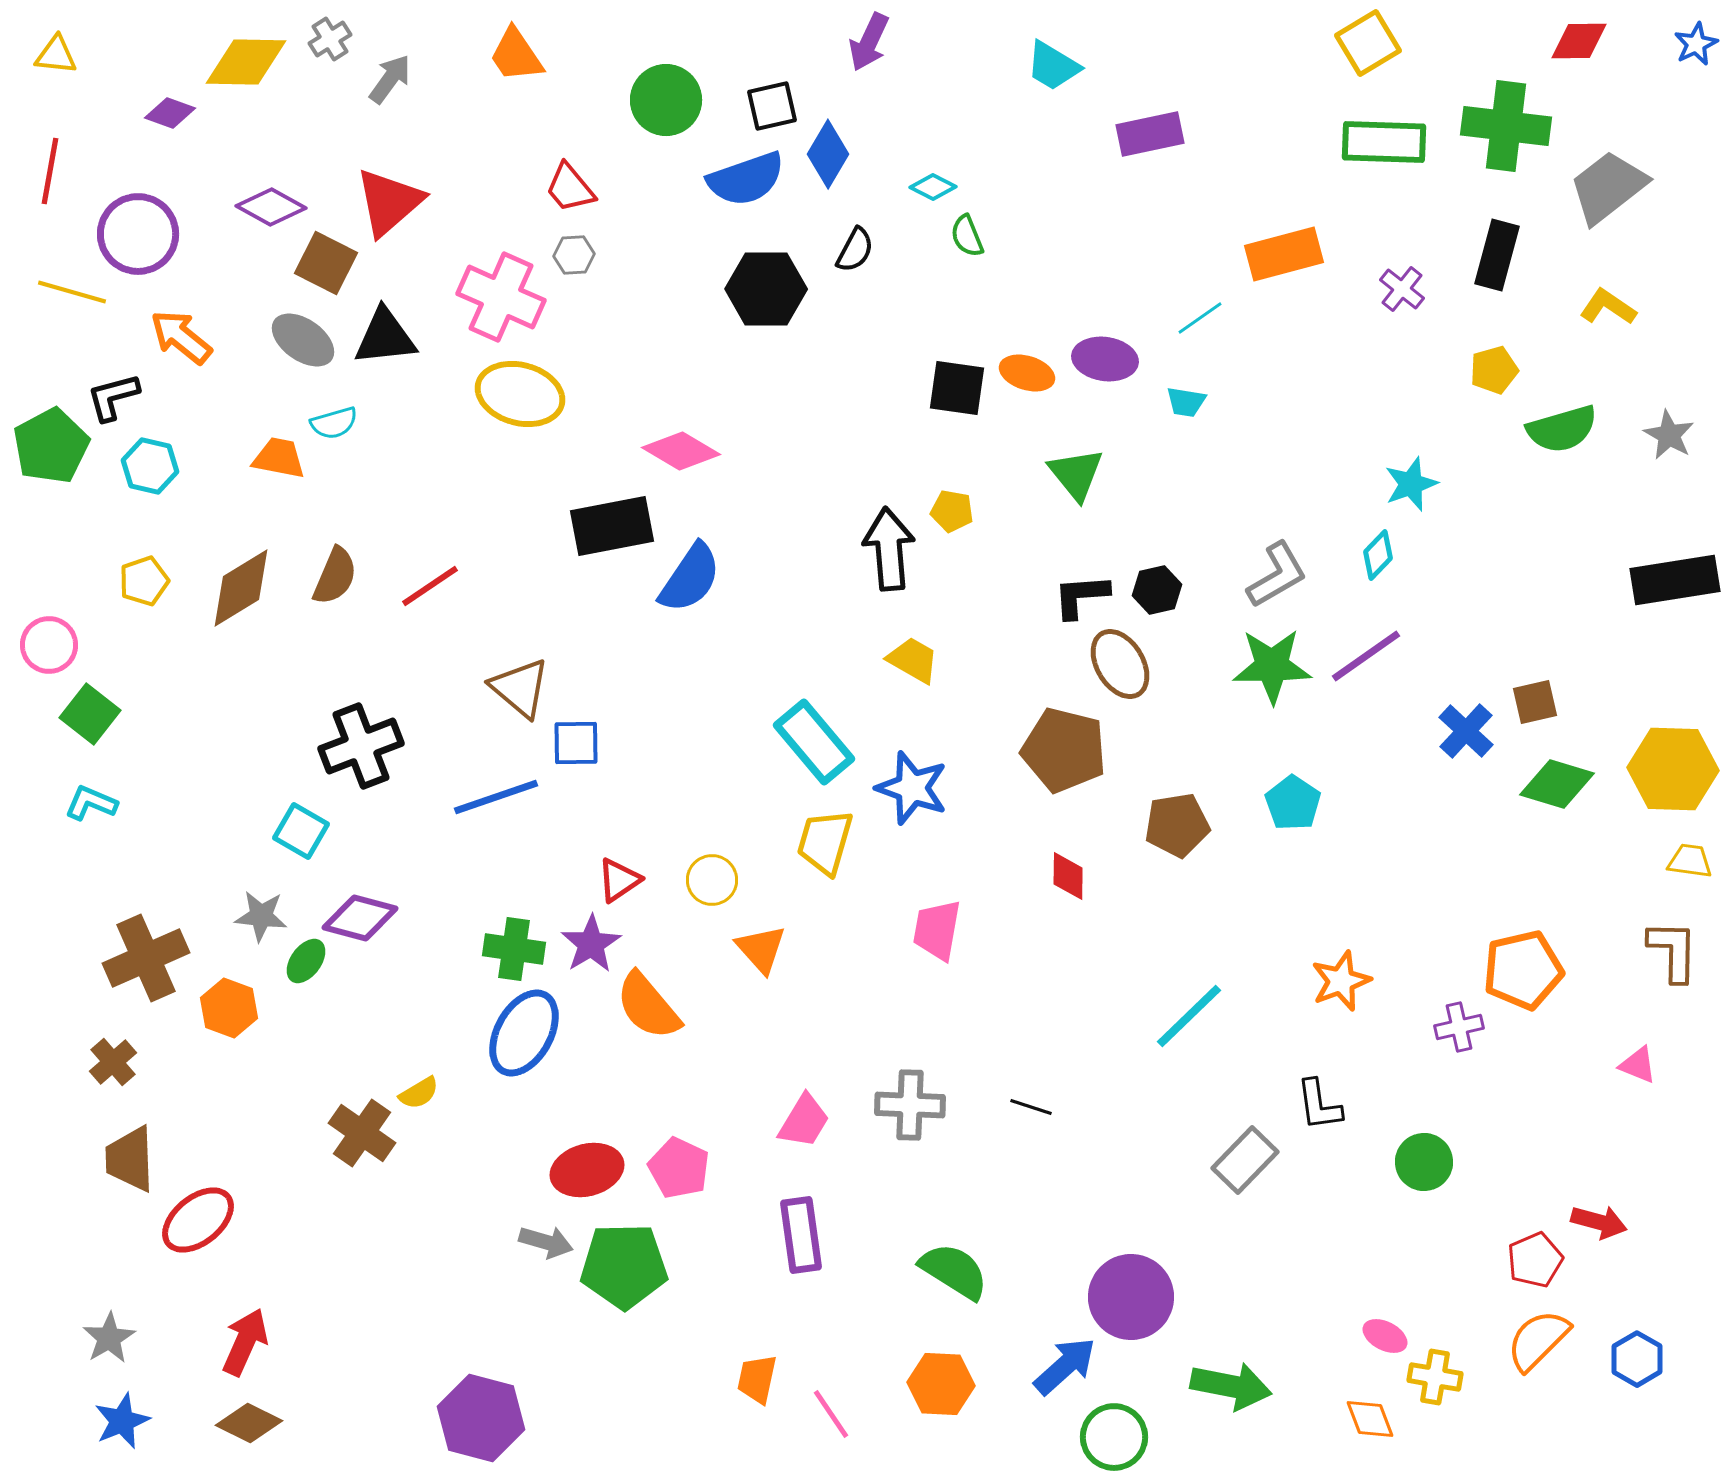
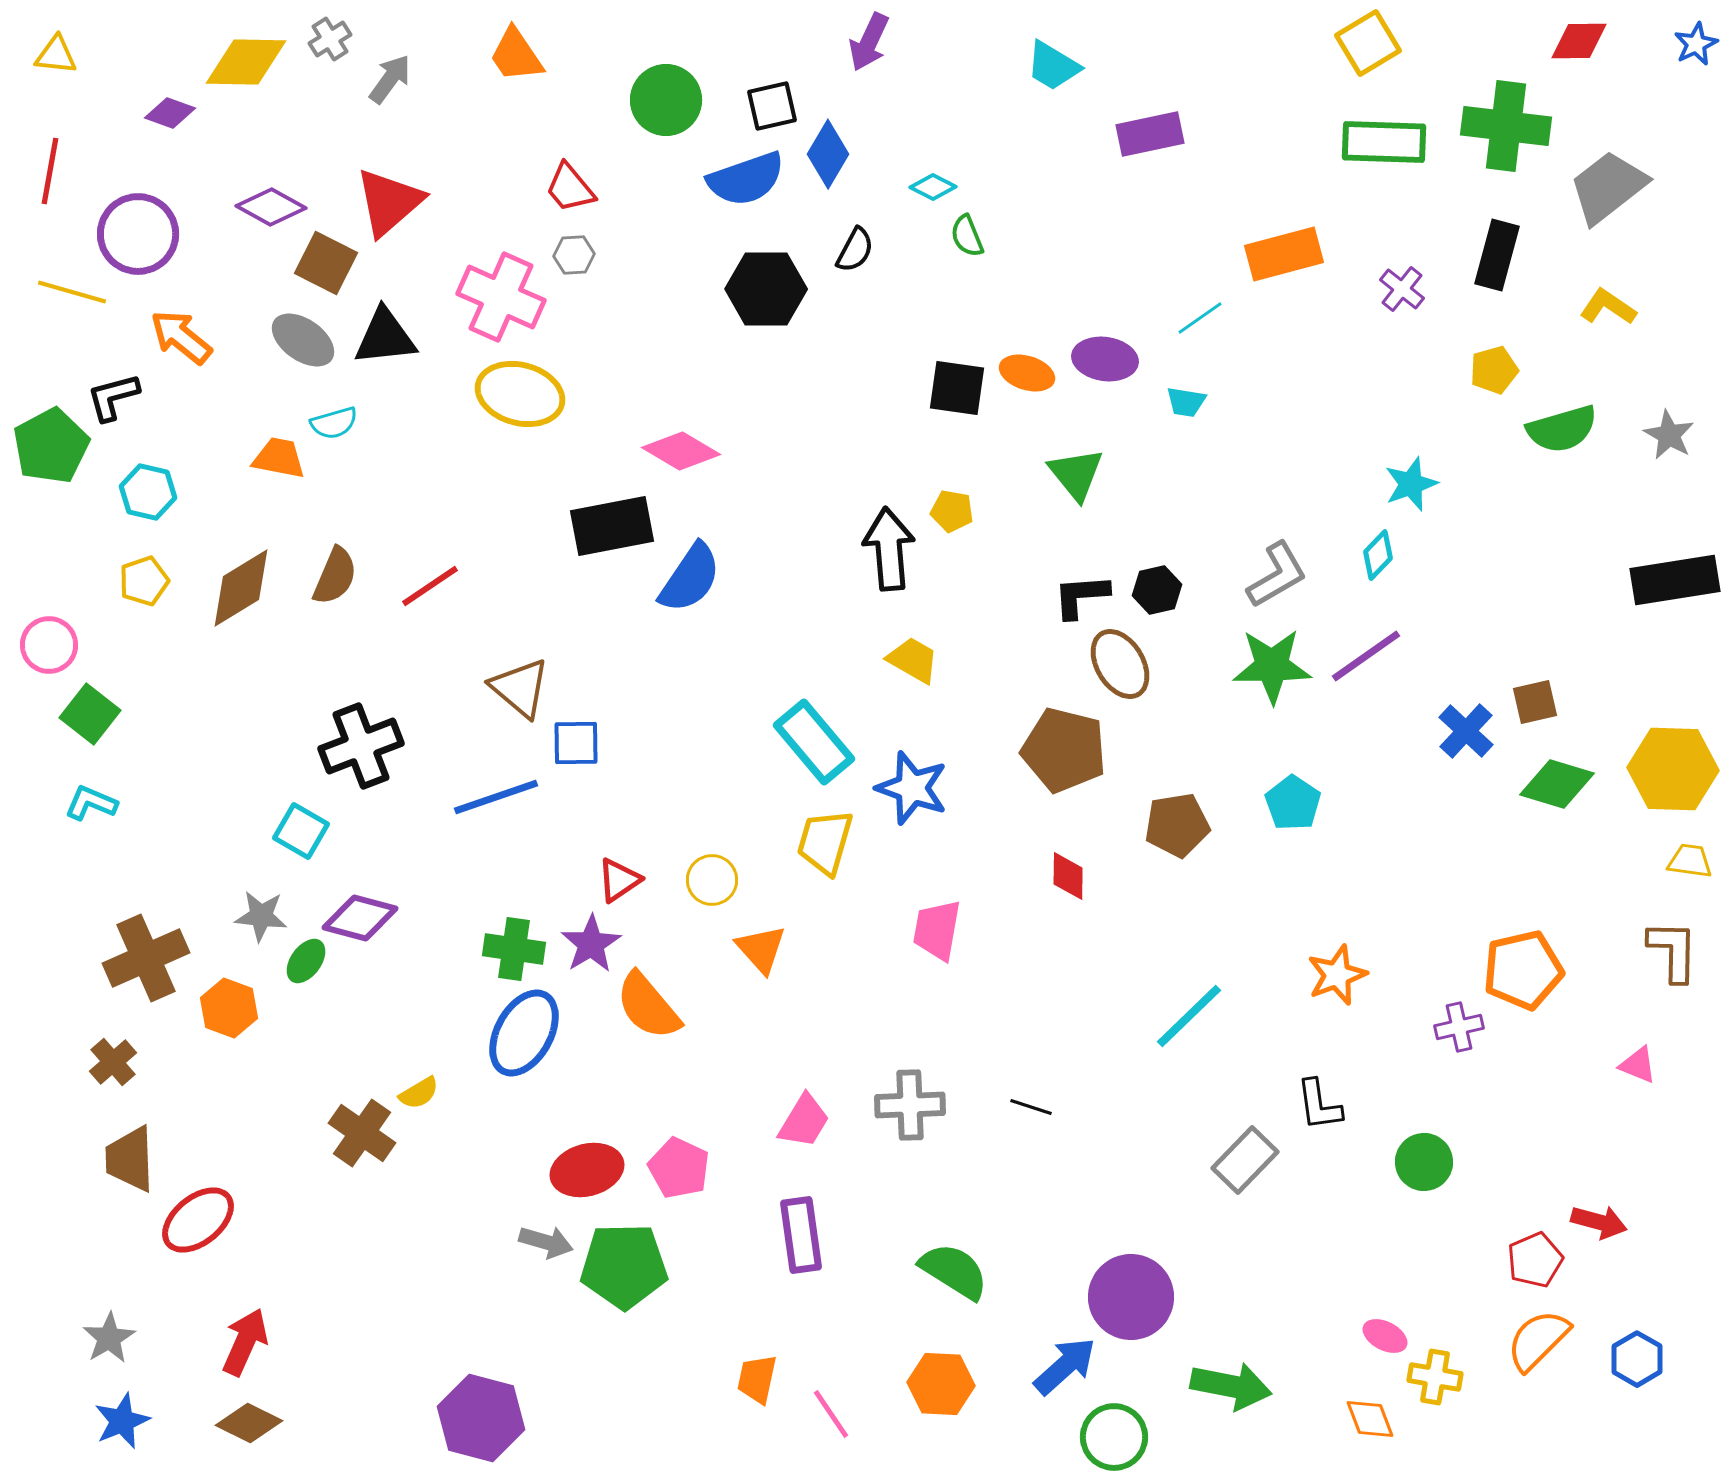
cyan hexagon at (150, 466): moved 2 px left, 26 px down
orange star at (1341, 981): moved 4 px left, 6 px up
gray cross at (910, 1105): rotated 4 degrees counterclockwise
